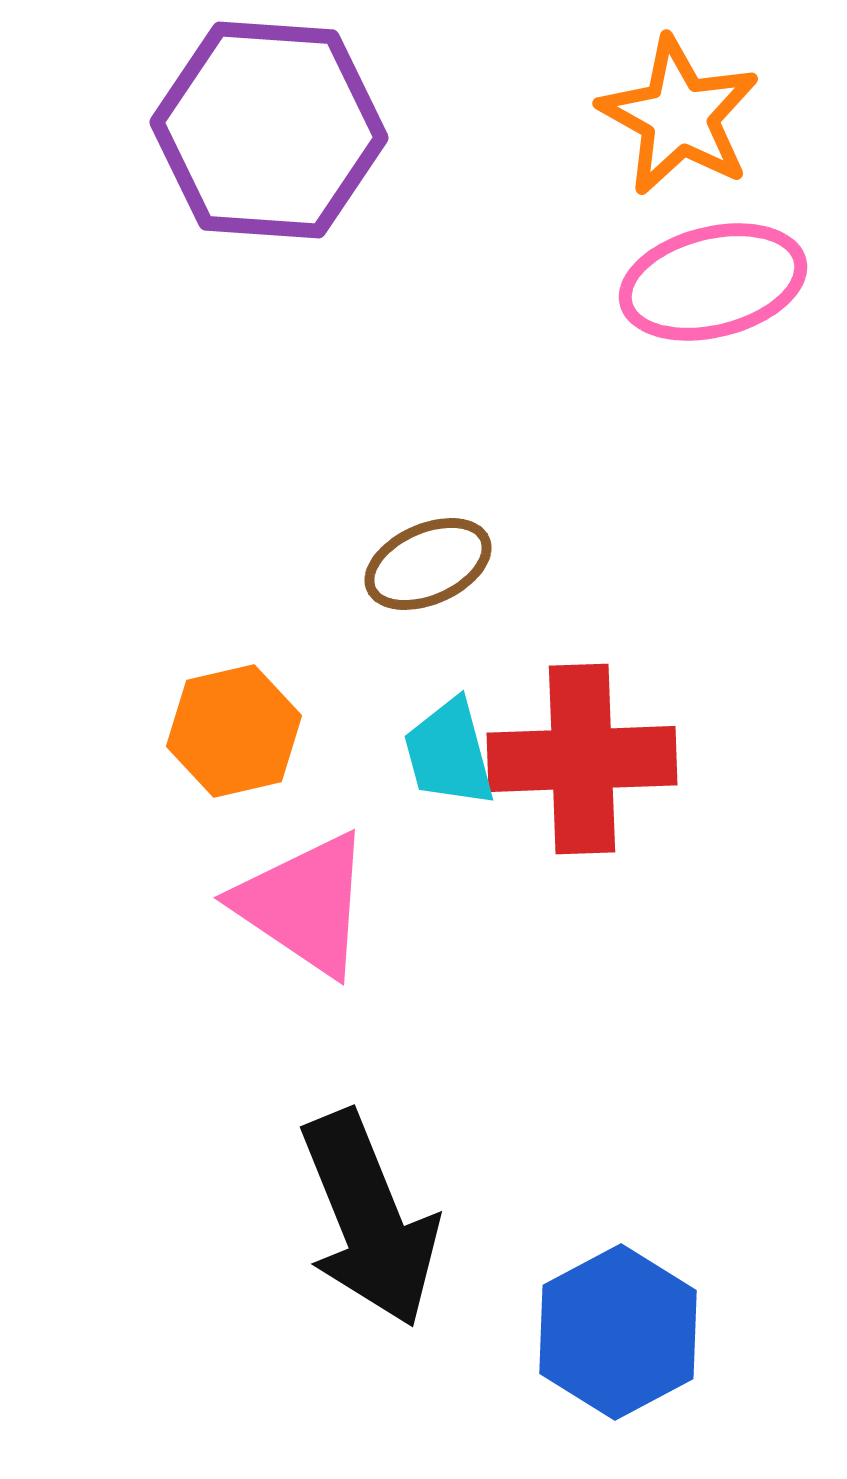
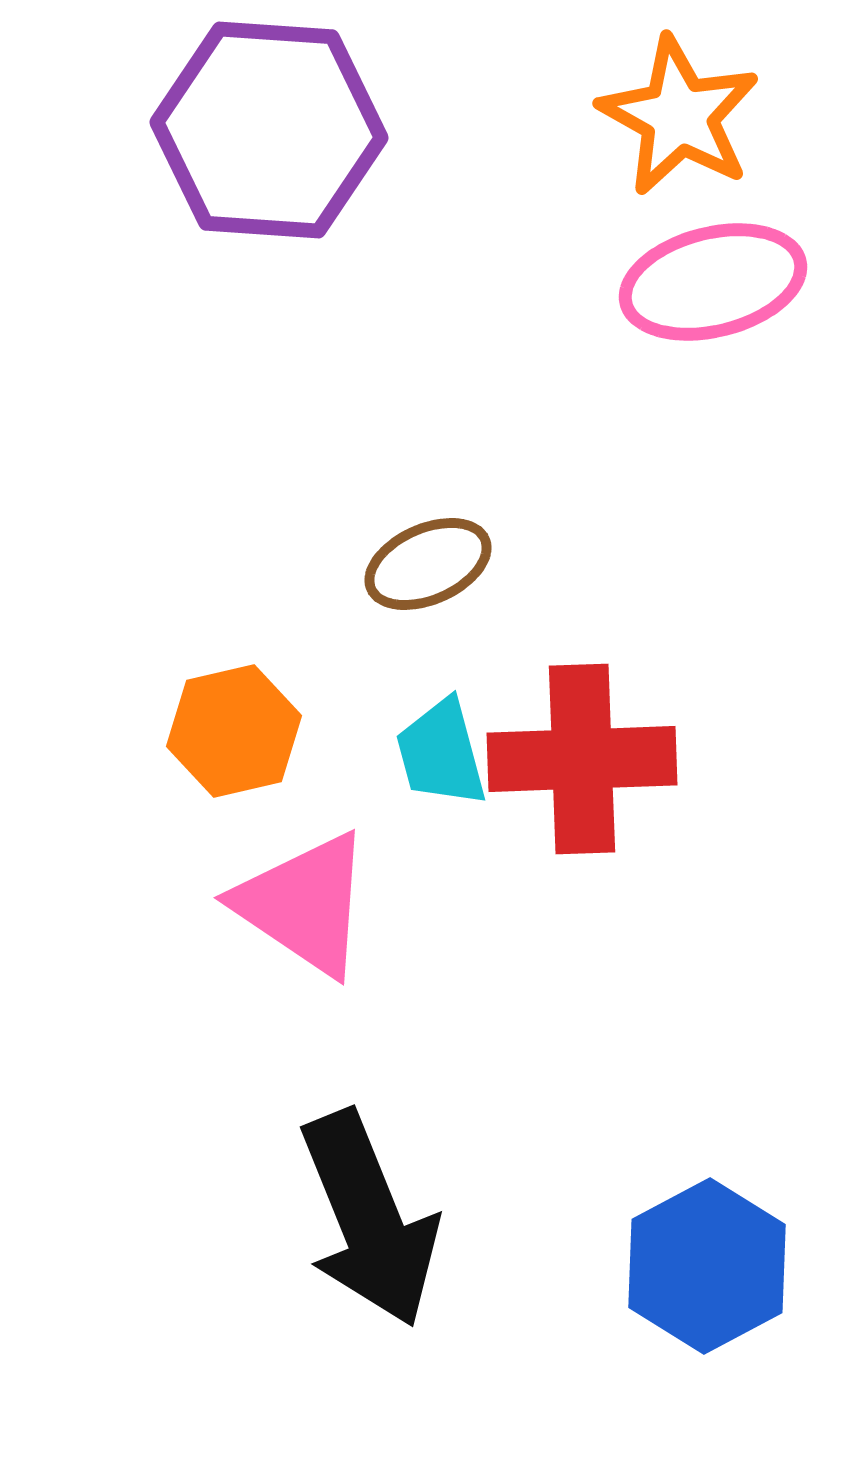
cyan trapezoid: moved 8 px left
blue hexagon: moved 89 px right, 66 px up
